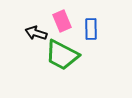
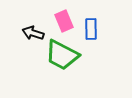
pink rectangle: moved 2 px right
black arrow: moved 3 px left
